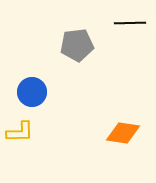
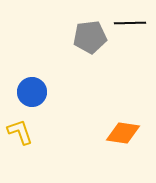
gray pentagon: moved 13 px right, 8 px up
yellow L-shape: rotated 108 degrees counterclockwise
